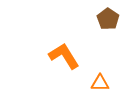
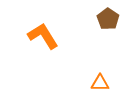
orange L-shape: moved 21 px left, 20 px up
